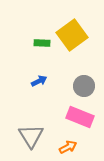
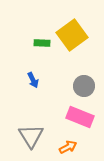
blue arrow: moved 6 px left, 1 px up; rotated 91 degrees clockwise
